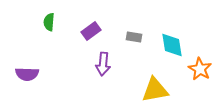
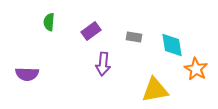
orange star: moved 4 px left
